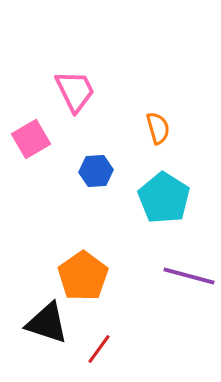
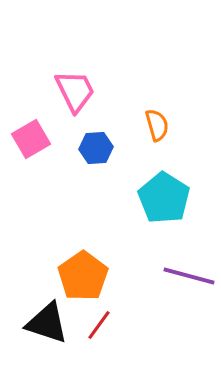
orange semicircle: moved 1 px left, 3 px up
blue hexagon: moved 23 px up
red line: moved 24 px up
